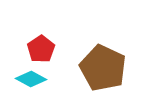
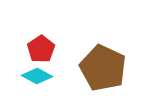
cyan diamond: moved 6 px right, 3 px up
